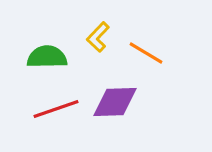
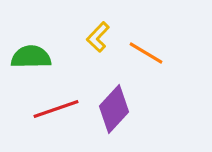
green semicircle: moved 16 px left
purple diamond: moved 1 px left, 7 px down; rotated 45 degrees counterclockwise
